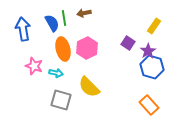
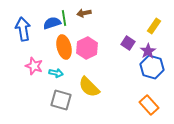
blue semicircle: rotated 78 degrees counterclockwise
orange ellipse: moved 1 px right, 2 px up
